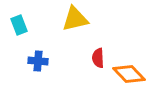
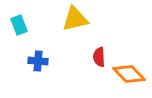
red semicircle: moved 1 px right, 1 px up
